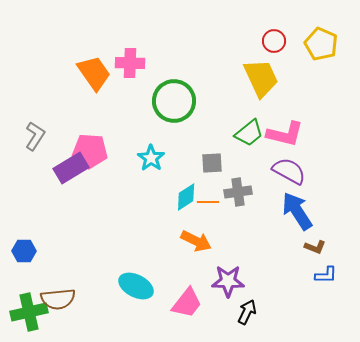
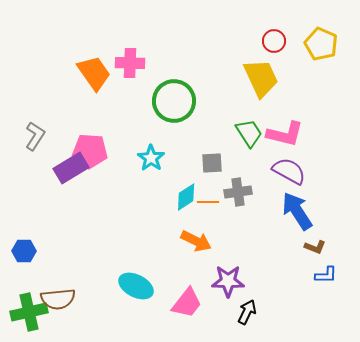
green trapezoid: rotated 84 degrees counterclockwise
